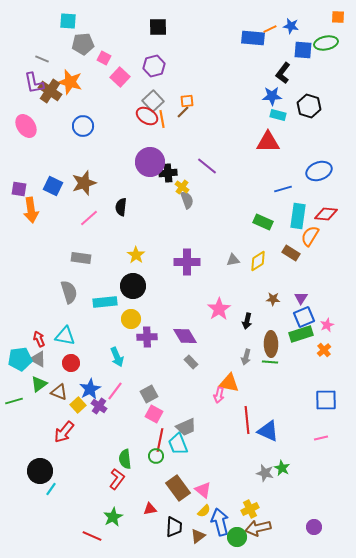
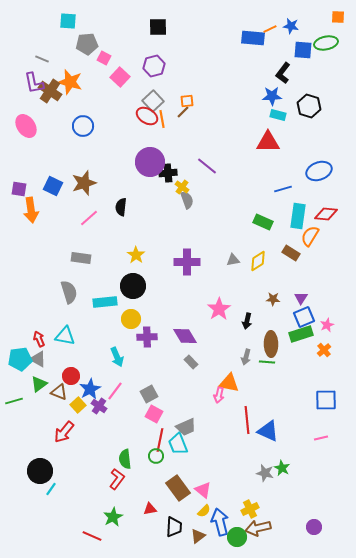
gray pentagon at (83, 44): moved 4 px right
green line at (270, 362): moved 3 px left
red circle at (71, 363): moved 13 px down
